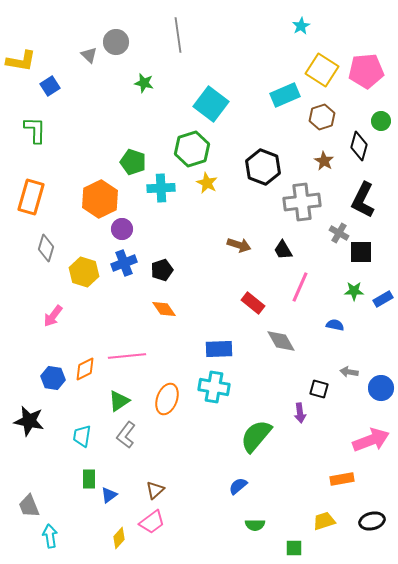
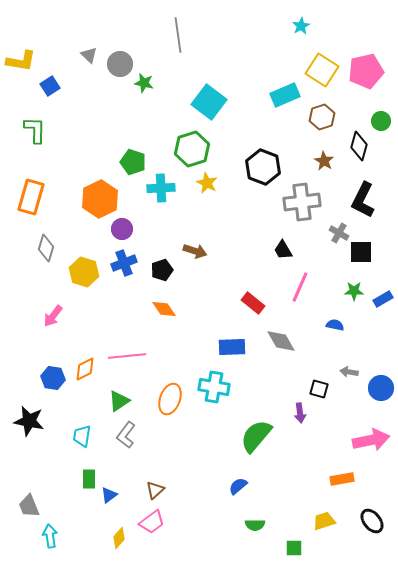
gray circle at (116, 42): moved 4 px right, 22 px down
pink pentagon at (366, 71): rotated 8 degrees counterclockwise
cyan square at (211, 104): moved 2 px left, 2 px up
brown arrow at (239, 245): moved 44 px left, 6 px down
blue rectangle at (219, 349): moved 13 px right, 2 px up
orange ellipse at (167, 399): moved 3 px right
pink arrow at (371, 440): rotated 9 degrees clockwise
black ellipse at (372, 521): rotated 65 degrees clockwise
